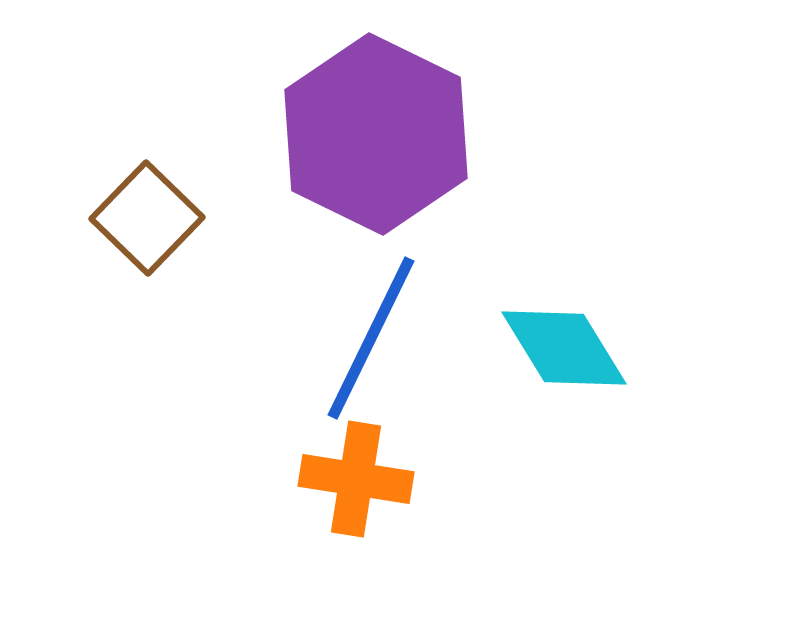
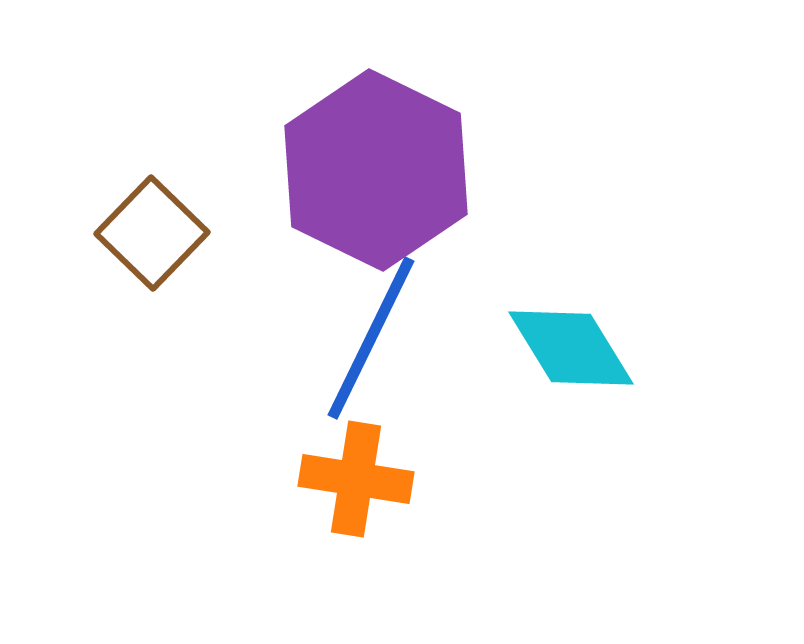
purple hexagon: moved 36 px down
brown square: moved 5 px right, 15 px down
cyan diamond: moved 7 px right
